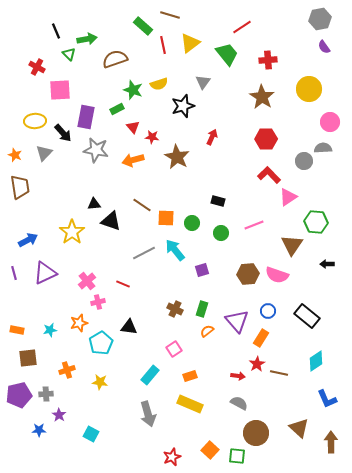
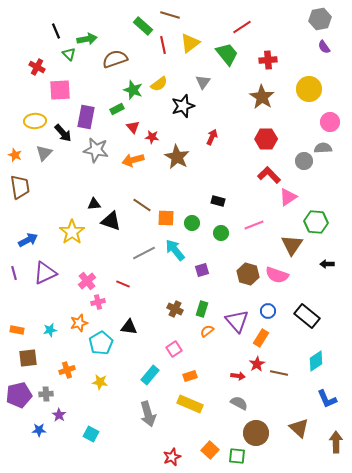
yellow semicircle at (159, 84): rotated 18 degrees counterclockwise
brown hexagon at (248, 274): rotated 20 degrees clockwise
brown arrow at (331, 442): moved 5 px right
